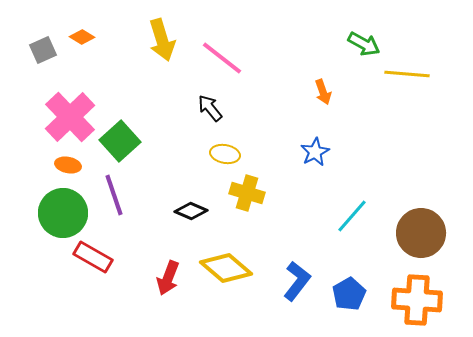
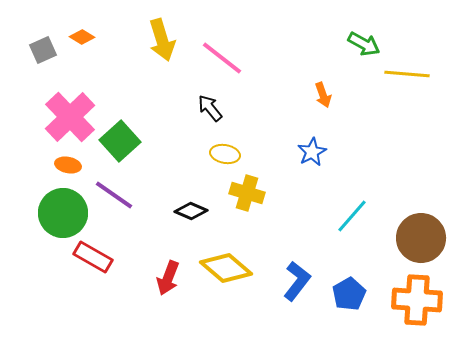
orange arrow: moved 3 px down
blue star: moved 3 px left
purple line: rotated 36 degrees counterclockwise
brown circle: moved 5 px down
